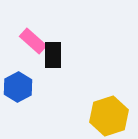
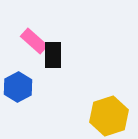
pink rectangle: moved 1 px right
